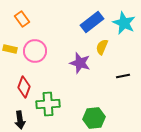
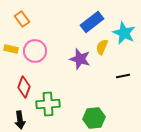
cyan star: moved 10 px down
yellow rectangle: moved 1 px right
purple star: moved 4 px up
